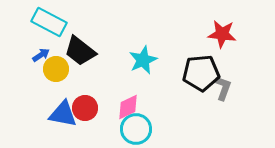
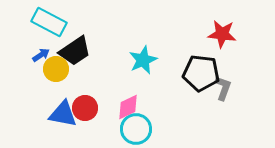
black trapezoid: moved 5 px left; rotated 72 degrees counterclockwise
black pentagon: rotated 12 degrees clockwise
